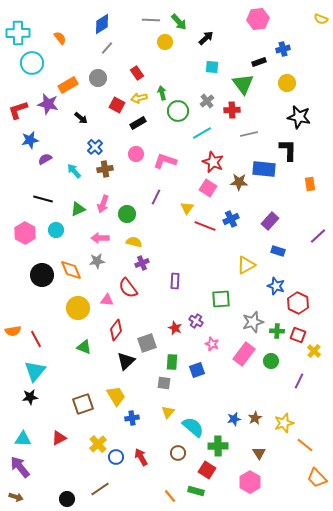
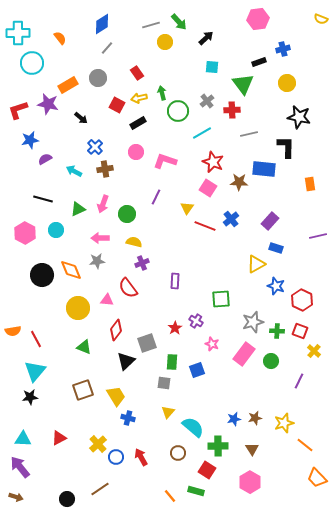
gray line at (151, 20): moved 5 px down; rotated 18 degrees counterclockwise
black L-shape at (288, 150): moved 2 px left, 3 px up
pink circle at (136, 154): moved 2 px up
cyan arrow at (74, 171): rotated 21 degrees counterclockwise
blue cross at (231, 219): rotated 14 degrees counterclockwise
purple line at (318, 236): rotated 30 degrees clockwise
blue rectangle at (278, 251): moved 2 px left, 3 px up
yellow triangle at (246, 265): moved 10 px right, 1 px up
red hexagon at (298, 303): moved 4 px right, 3 px up
red star at (175, 328): rotated 16 degrees clockwise
red square at (298, 335): moved 2 px right, 4 px up
brown square at (83, 404): moved 14 px up
blue cross at (132, 418): moved 4 px left; rotated 24 degrees clockwise
brown star at (255, 418): rotated 16 degrees clockwise
brown triangle at (259, 453): moved 7 px left, 4 px up
